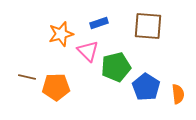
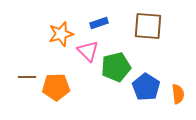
brown line: rotated 12 degrees counterclockwise
